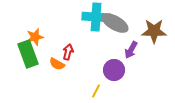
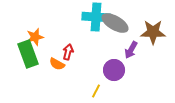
brown star: moved 1 px left, 1 px down
